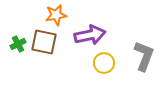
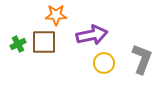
orange star: rotated 10 degrees clockwise
purple arrow: moved 2 px right
brown square: rotated 12 degrees counterclockwise
gray L-shape: moved 2 px left, 3 px down
